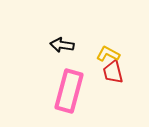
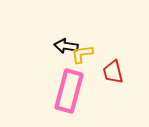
black arrow: moved 4 px right, 1 px down
yellow L-shape: moved 26 px left; rotated 35 degrees counterclockwise
